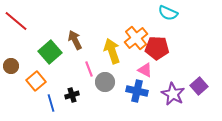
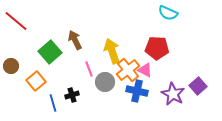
orange cross: moved 8 px left, 32 px down
purple square: moved 1 px left
blue line: moved 2 px right
